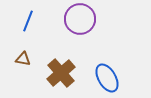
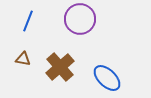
brown cross: moved 1 px left, 6 px up
blue ellipse: rotated 16 degrees counterclockwise
